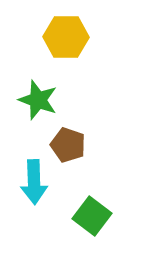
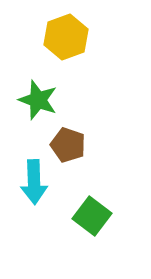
yellow hexagon: rotated 21 degrees counterclockwise
